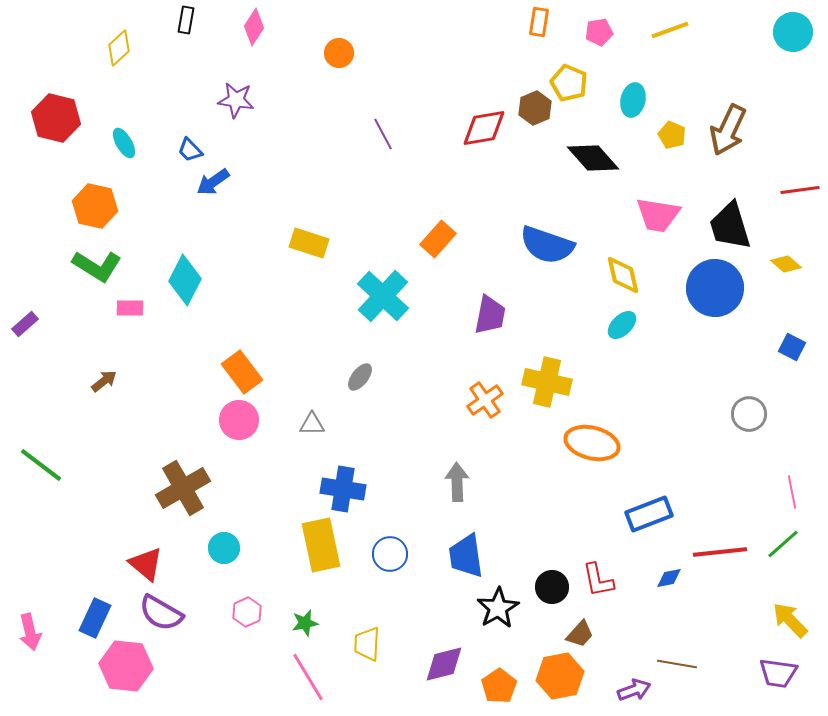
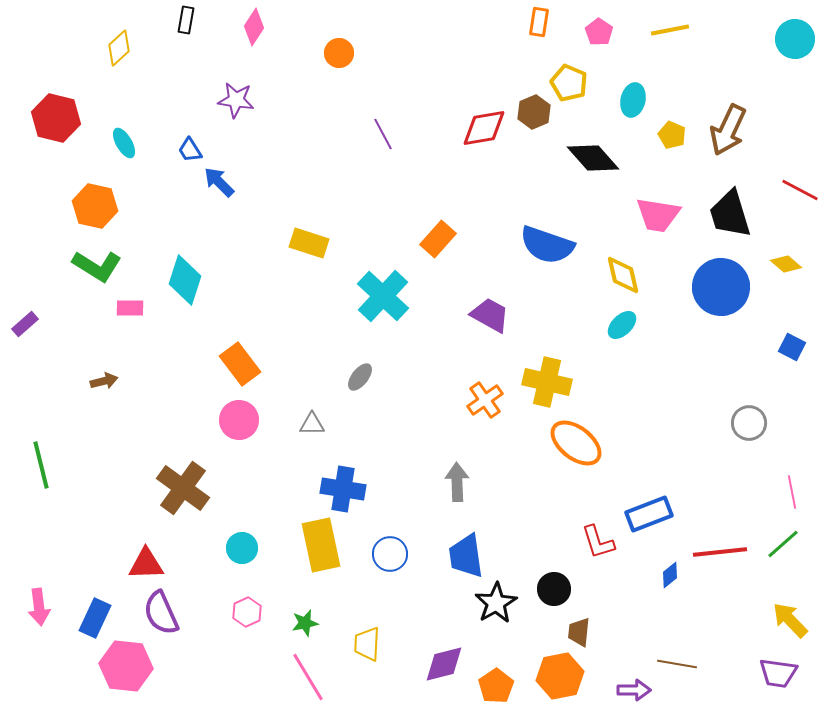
yellow line at (670, 30): rotated 9 degrees clockwise
pink pentagon at (599, 32): rotated 28 degrees counterclockwise
cyan circle at (793, 32): moved 2 px right, 7 px down
brown hexagon at (535, 108): moved 1 px left, 4 px down
blue trapezoid at (190, 150): rotated 12 degrees clockwise
blue arrow at (213, 182): moved 6 px right; rotated 80 degrees clockwise
red line at (800, 190): rotated 36 degrees clockwise
black trapezoid at (730, 226): moved 12 px up
cyan diamond at (185, 280): rotated 9 degrees counterclockwise
blue circle at (715, 288): moved 6 px right, 1 px up
purple trapezoid at (490, 315): rotated 72 degrees counterclockwise
orange rectangle at (242, 372): moved 2 px left, 8 px up
brown arrow at (104, 381): rotated 24 degrees clockwise
gray circle at (749, 414): moved 9 px down
orange ellipse at (592, 443): moved 16 px left; rotated 24 degrees clockwise
green line at (41, 465): rotated 39 degrees clockwise
brown cross at (183, 488): rotated 24 degrees counterclockwise
cyan circle at (224, 548): moved 18 px right
red triangle at (146, 564): rotated 42 degrees counterclockwise
blue diamond at (669, 578): moved 1 px right, 3 px up; rotated 28 degrees counterclockwise
red L-shape at (598, 580): moved 38 px up; rotated 6 degrees counterclockwise
black circle at (552, 587): moved 2 px right, 2 px down
black star at (498, 608): moved 2 px left, 5 px up
purple semicircle at (161, 613): rotated 36 degrees clockwise
pink arrow at (30, 632): moved 9 px right, 25 px up; rotated 6 degrees clockwise
brown trapezoid at (580, 634): moved 1 px left, 2 px up; rotated 144 degrees clockwise
orange pentagon at (499, 686): moved 3 px left
purple arrow at (634, 690): rotated 20 degrees clockwise
